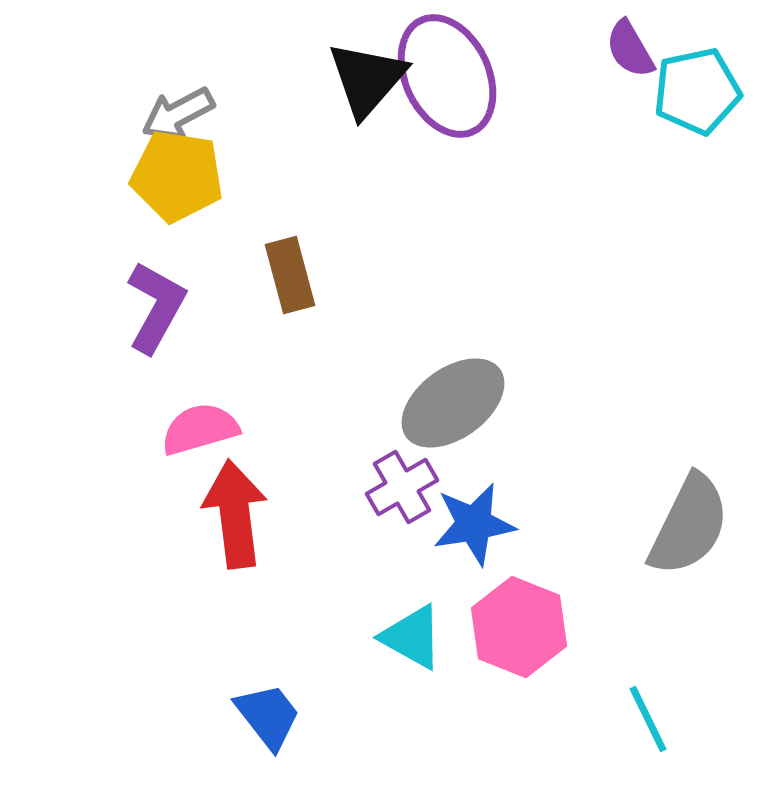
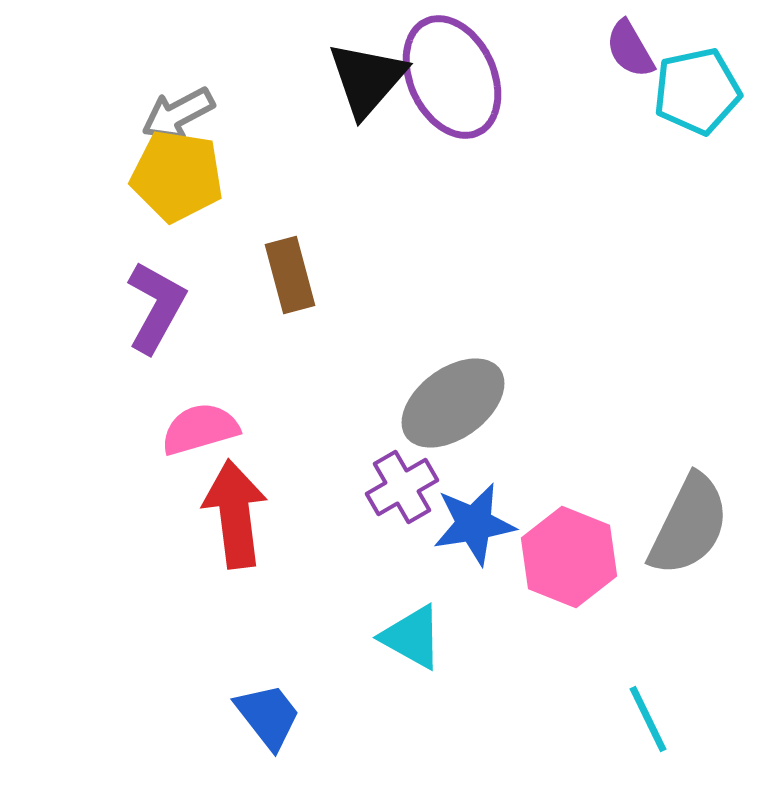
purple ellipse: moved 5 px right, 1 px down
pink hexagon: moved 50 px right, 70 px up
